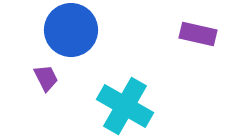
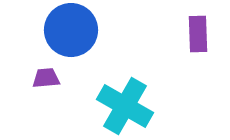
purple rectangle: rotated 75 degrees clockwise
purple trapezoid: rotated 68 degrees counterclockwise
